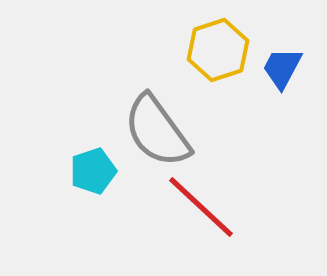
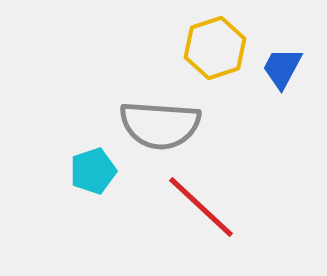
yellow hexagon: moved 3 px left, 2 px up
gray semicircle: moved 3 px right, 6 px up; rotated 50 degrees counterclockwise
